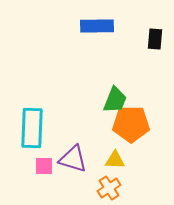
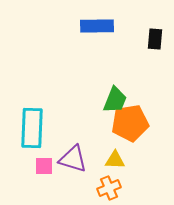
orange pentagon: moved 1 px left, 1 px up; rotated 9 degrees counterclockwise
orange cross: rotated 10 degrees clockwise
